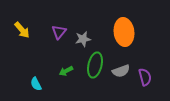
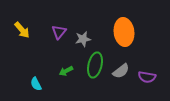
gray semicircle: rotated 18 degrees counterclockwise
purple semicircle: moved 2 px right; rotated 114 degrees clockwise
